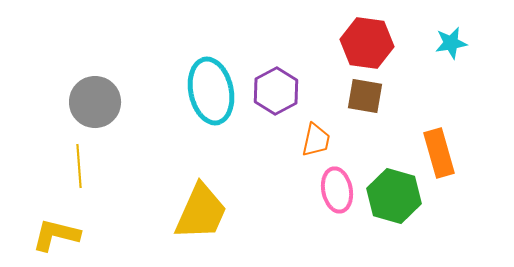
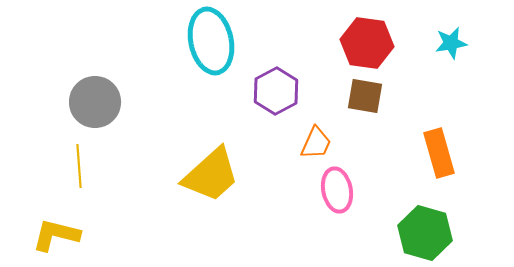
cyan ellipse: moved 50 px up
orange trapezoid: moved 3 px down; rotated 12 degrees clockwise
green hexagon: moved 31 px right, 37 px down
yellow trapezoid: moved 10 px right, 37 px up; rotated 24 degrees clockwise
